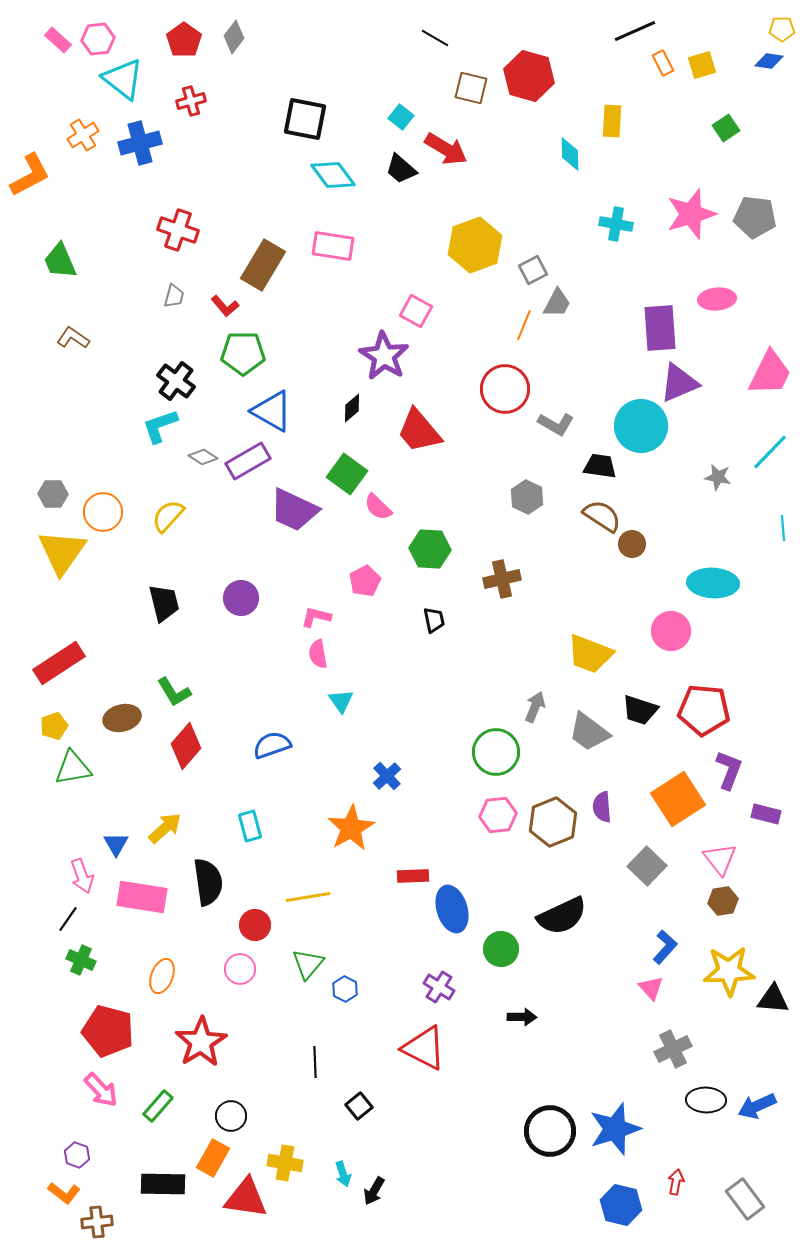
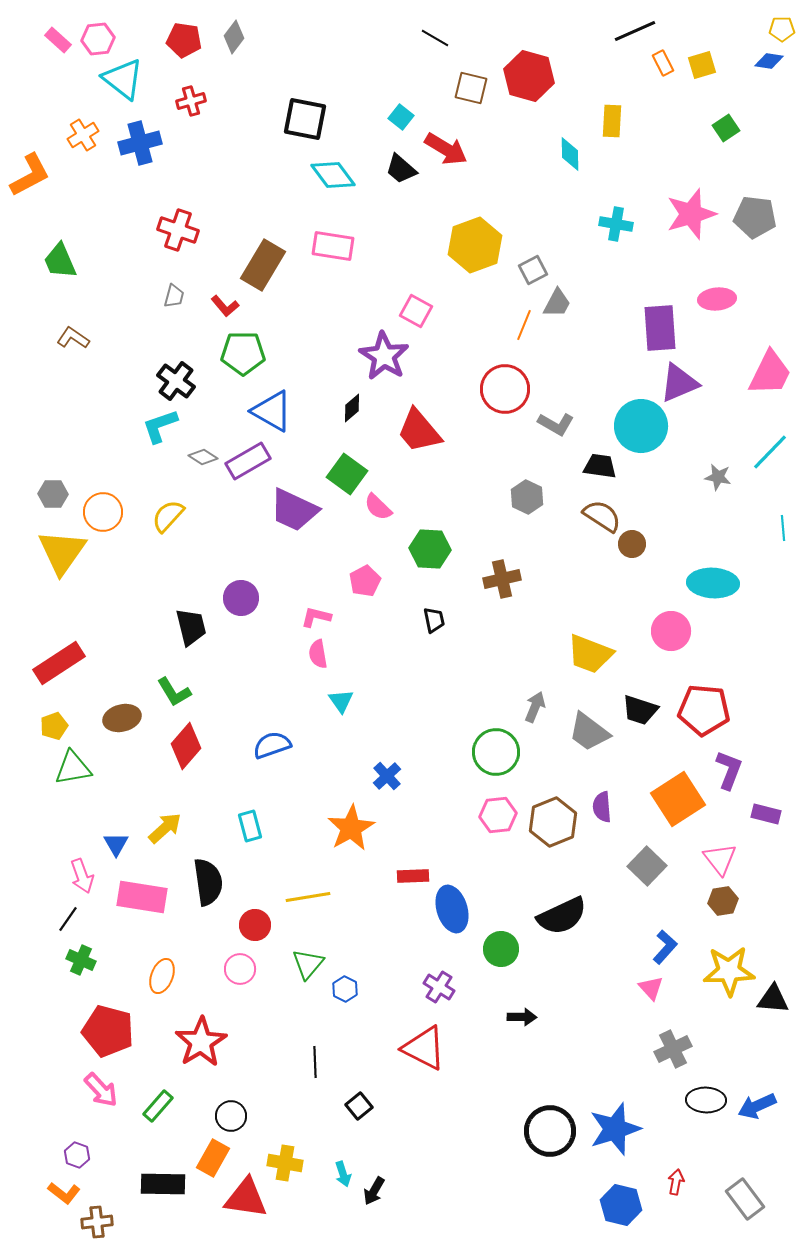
red pentagon at (184, 40): rotated 28 degrees counterclockwise
black trapezoid at (164, 603): moved 27 px right, 24 px down
